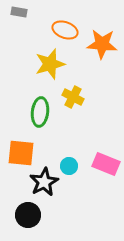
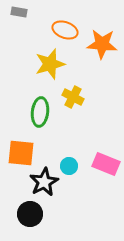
black circle: moved 2 px right, 1 px up
